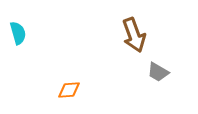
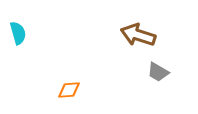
brown arrow: moved 4 px right; rotated 128 degrees clockwise
